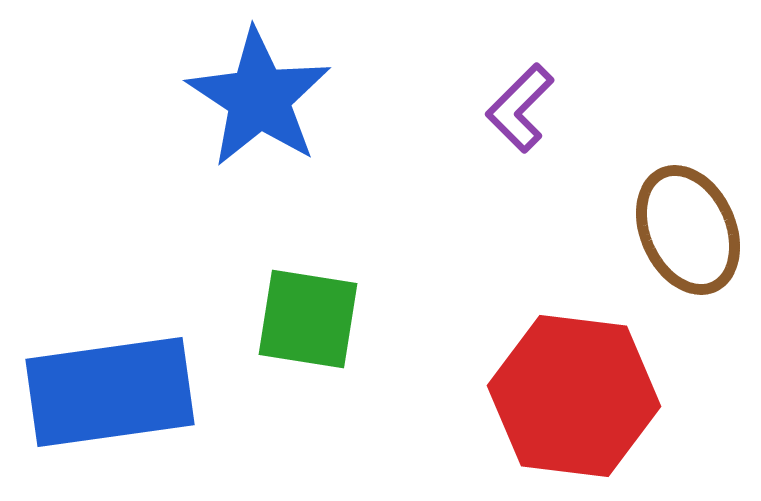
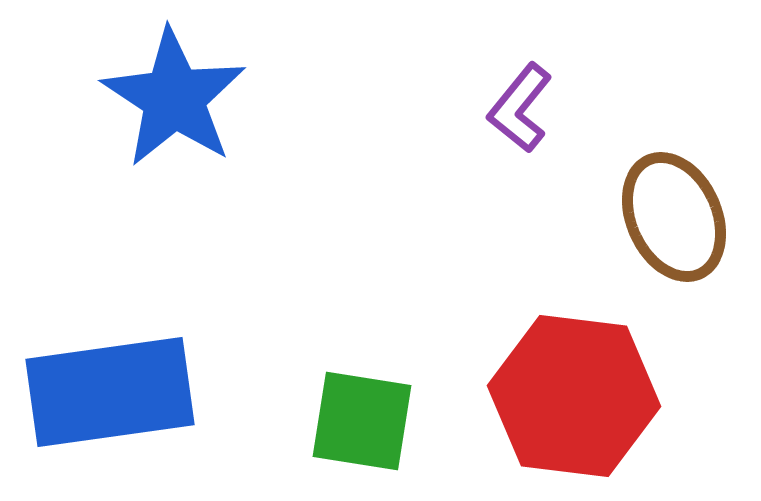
blue star: moved 85 px left
purple L-shape: rotated 6 degrees counterclockwise
brown ellipse: moved 14 px left, 13 px up
green square: moved 54 px right, 102 px down
